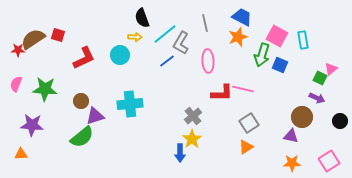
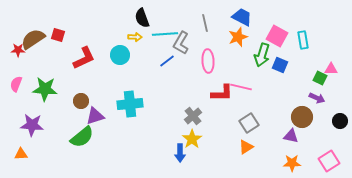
cyan line at (165, 34): rotated 35 degrees clockwise
pink triangle at (331, 69): rotated 40 degrees clockwise
pink line at (243, 89): moved 2 px left, 2 px up
